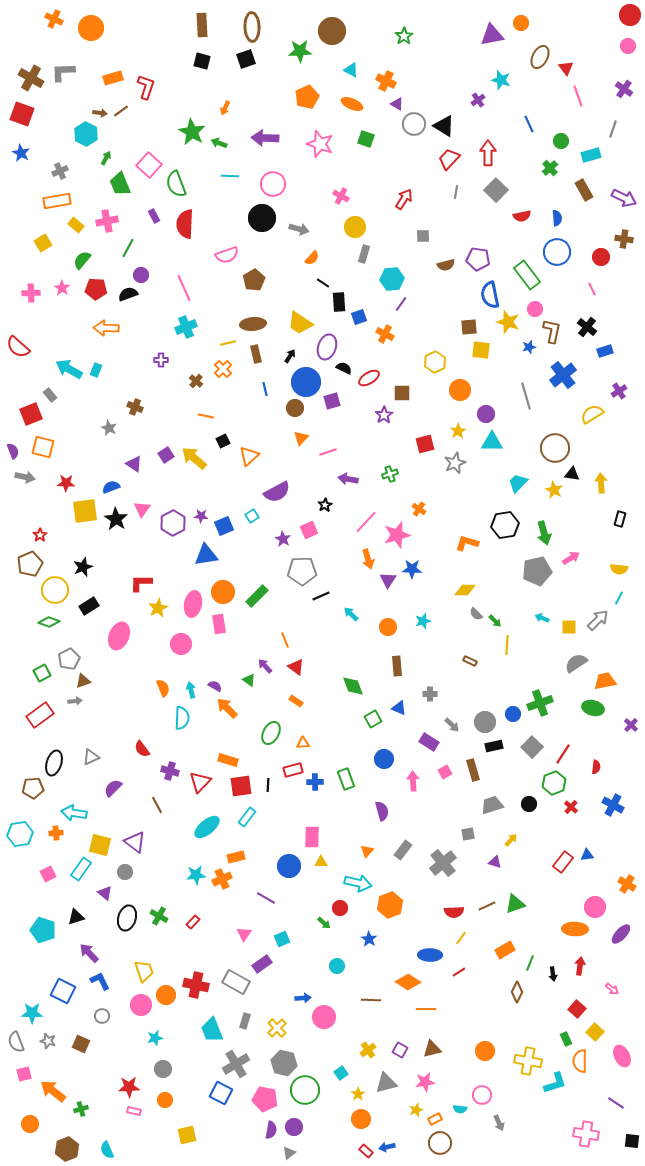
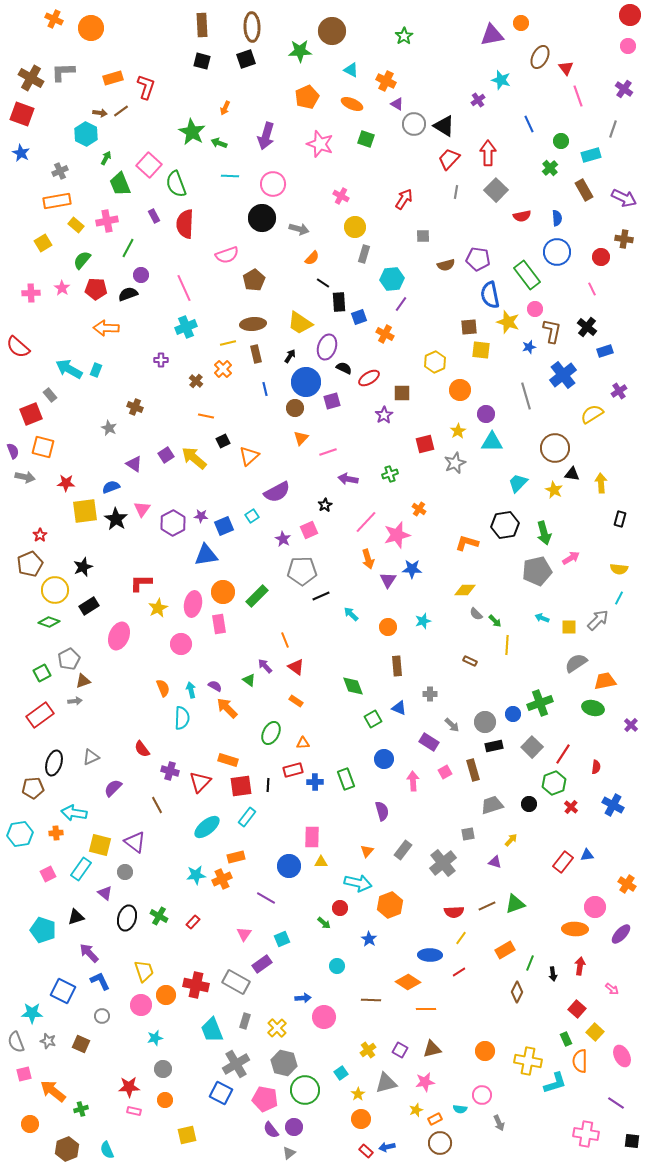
purple arrow at (265, 138): moved 1 px right, 2 px up; rotated 76 degrees counterclockwise
purple semicircle at (271, 1130): rotated 132 degrees clockwise
